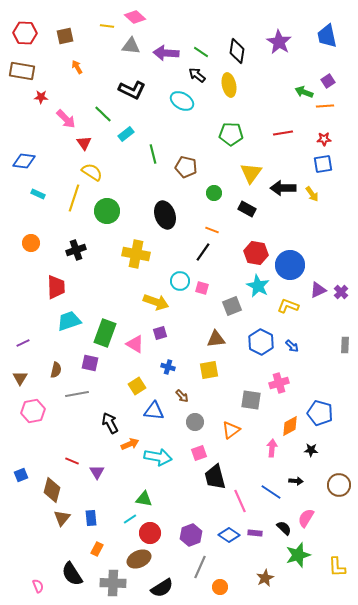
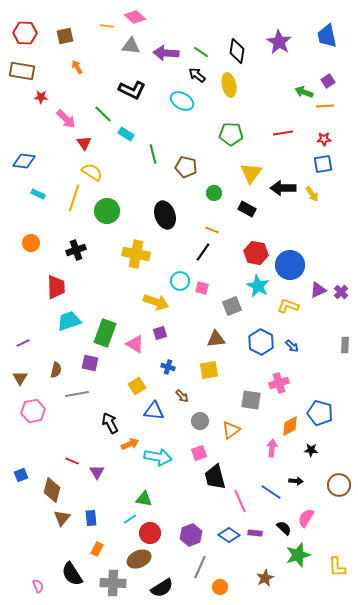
cyan rectangle at (126, 134): rotated 70 degrees clockwise
gray circle at (195, 422): moved 5 px right, 1 px up
